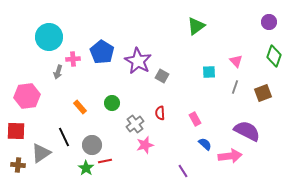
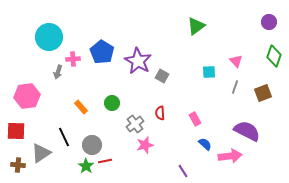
orange rectangle: moved 1 px right
green star: moved 2 px up
